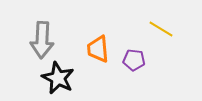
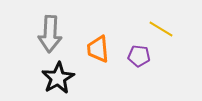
gray arrow: moved 8 px right, 6 px up
purple pentagon: moved 5 px right, 4 px up
black star: rotated 16 degrees clockwise
